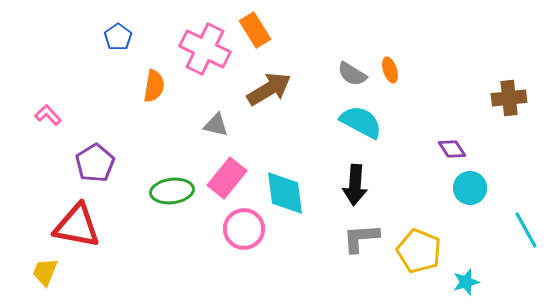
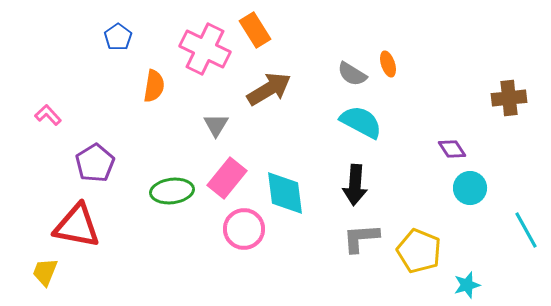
orange ellipse: moved 2 px left, 6 px up
gray triangle: rotated 48 degrees clockwise
cyan star: moved 1 px right, 3 px down
